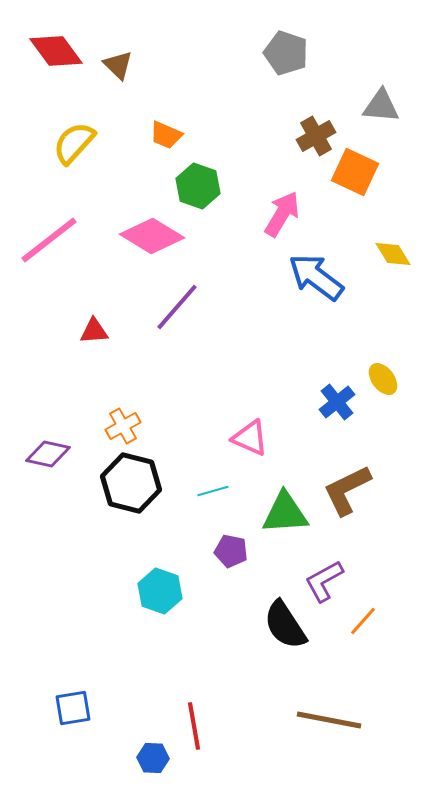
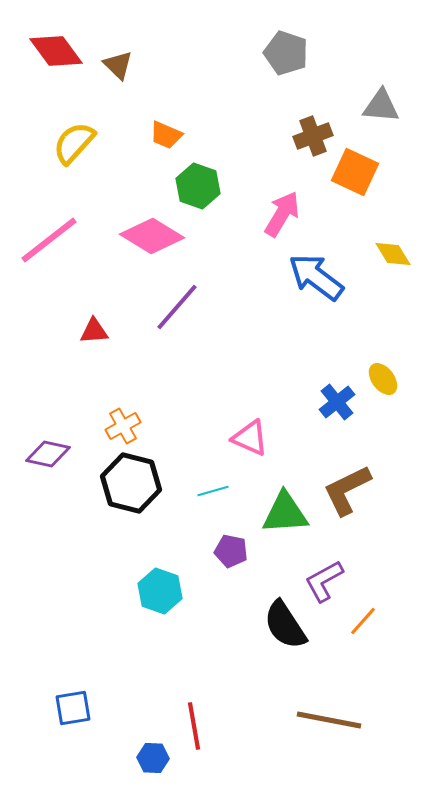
brown cross: moved 3 px left; rotated 9 degrees clockwise
